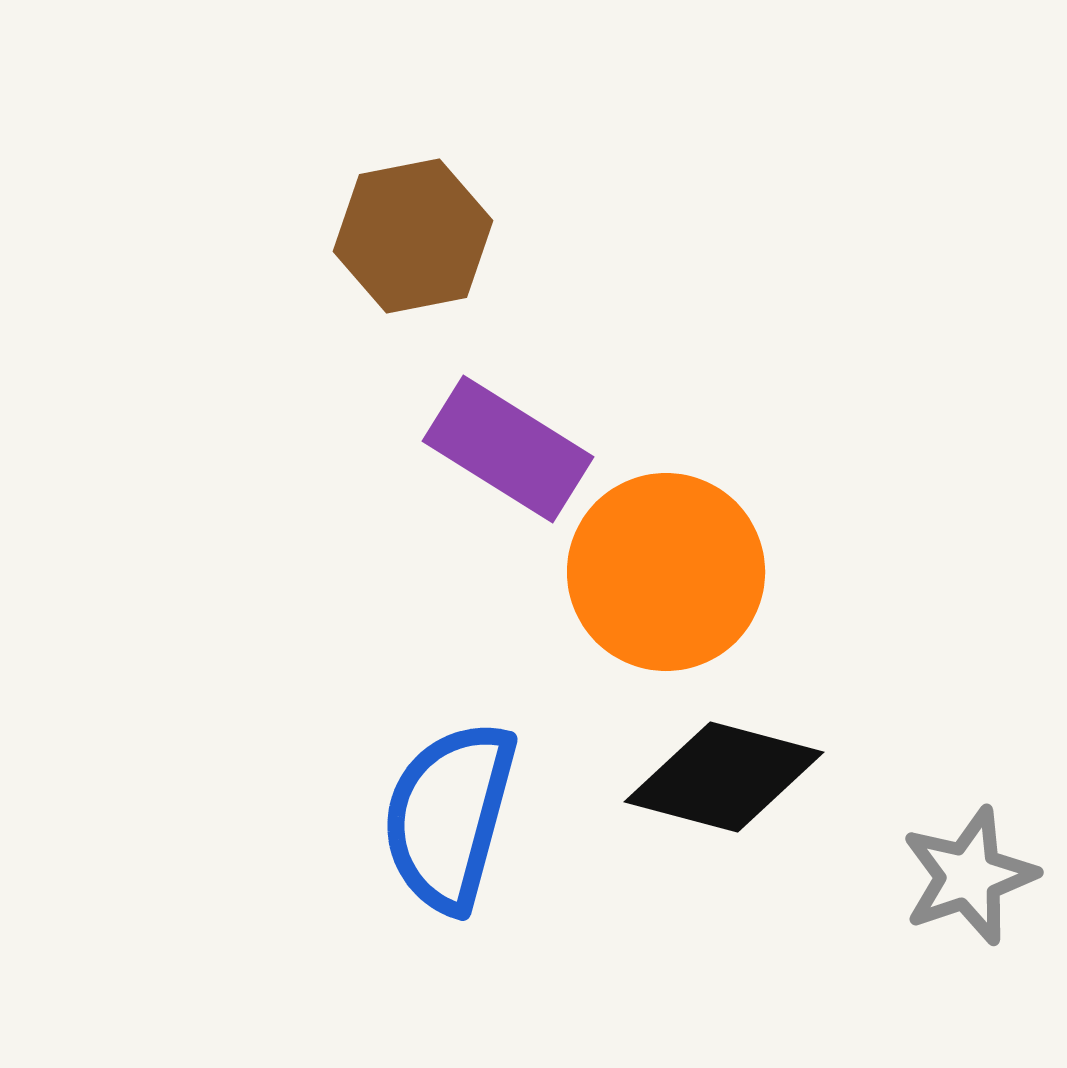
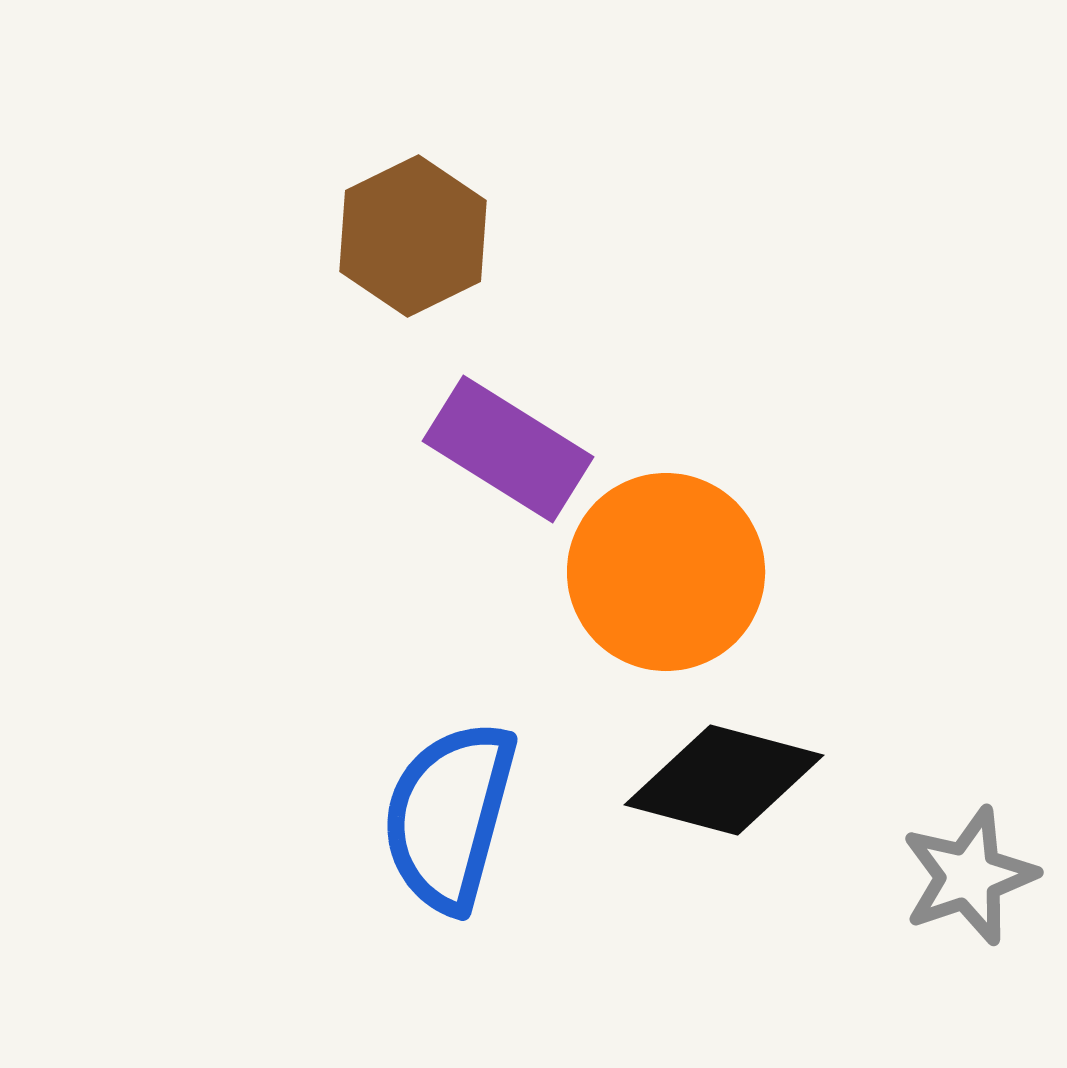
brown hexagon: rotated 15 degrees counterclockwise
black diamond: moved 3 px down
